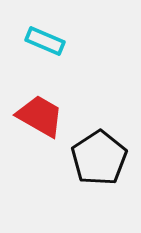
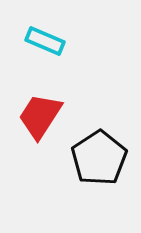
red trapezoid: rotated 87 degrees counterclockwise
